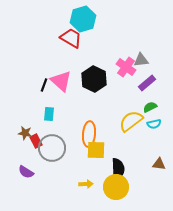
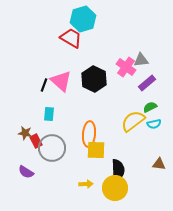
yellow semicircle: moved 2 px right
black semicircle: moved 1 px down
yellow circle: moved 1 px left, 1 px down
